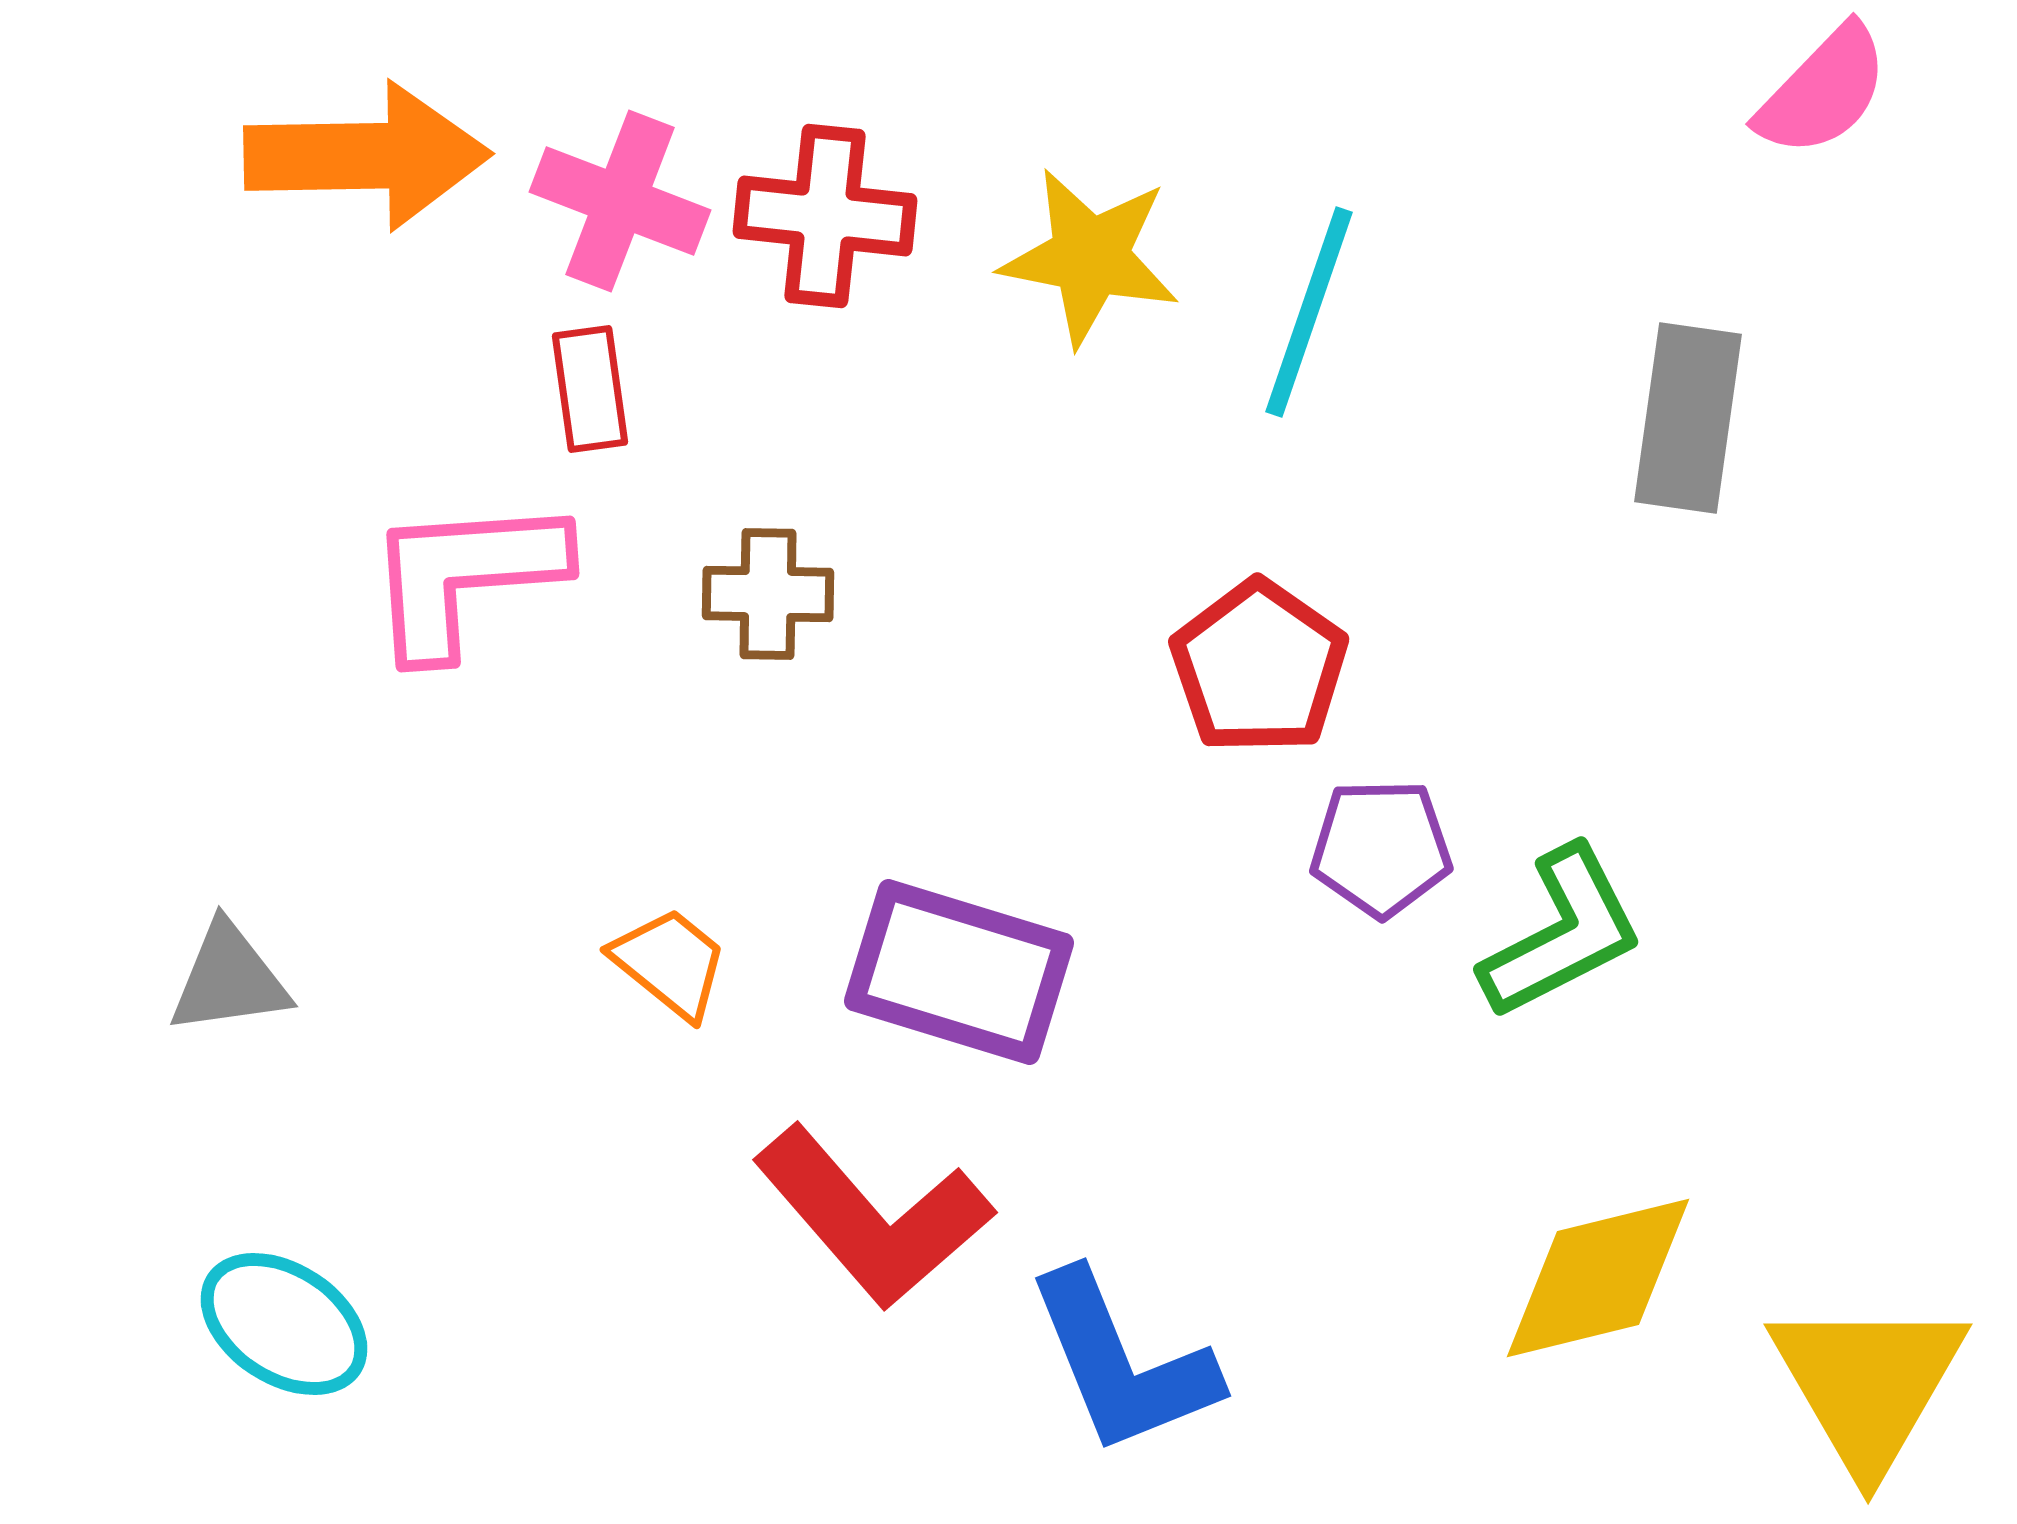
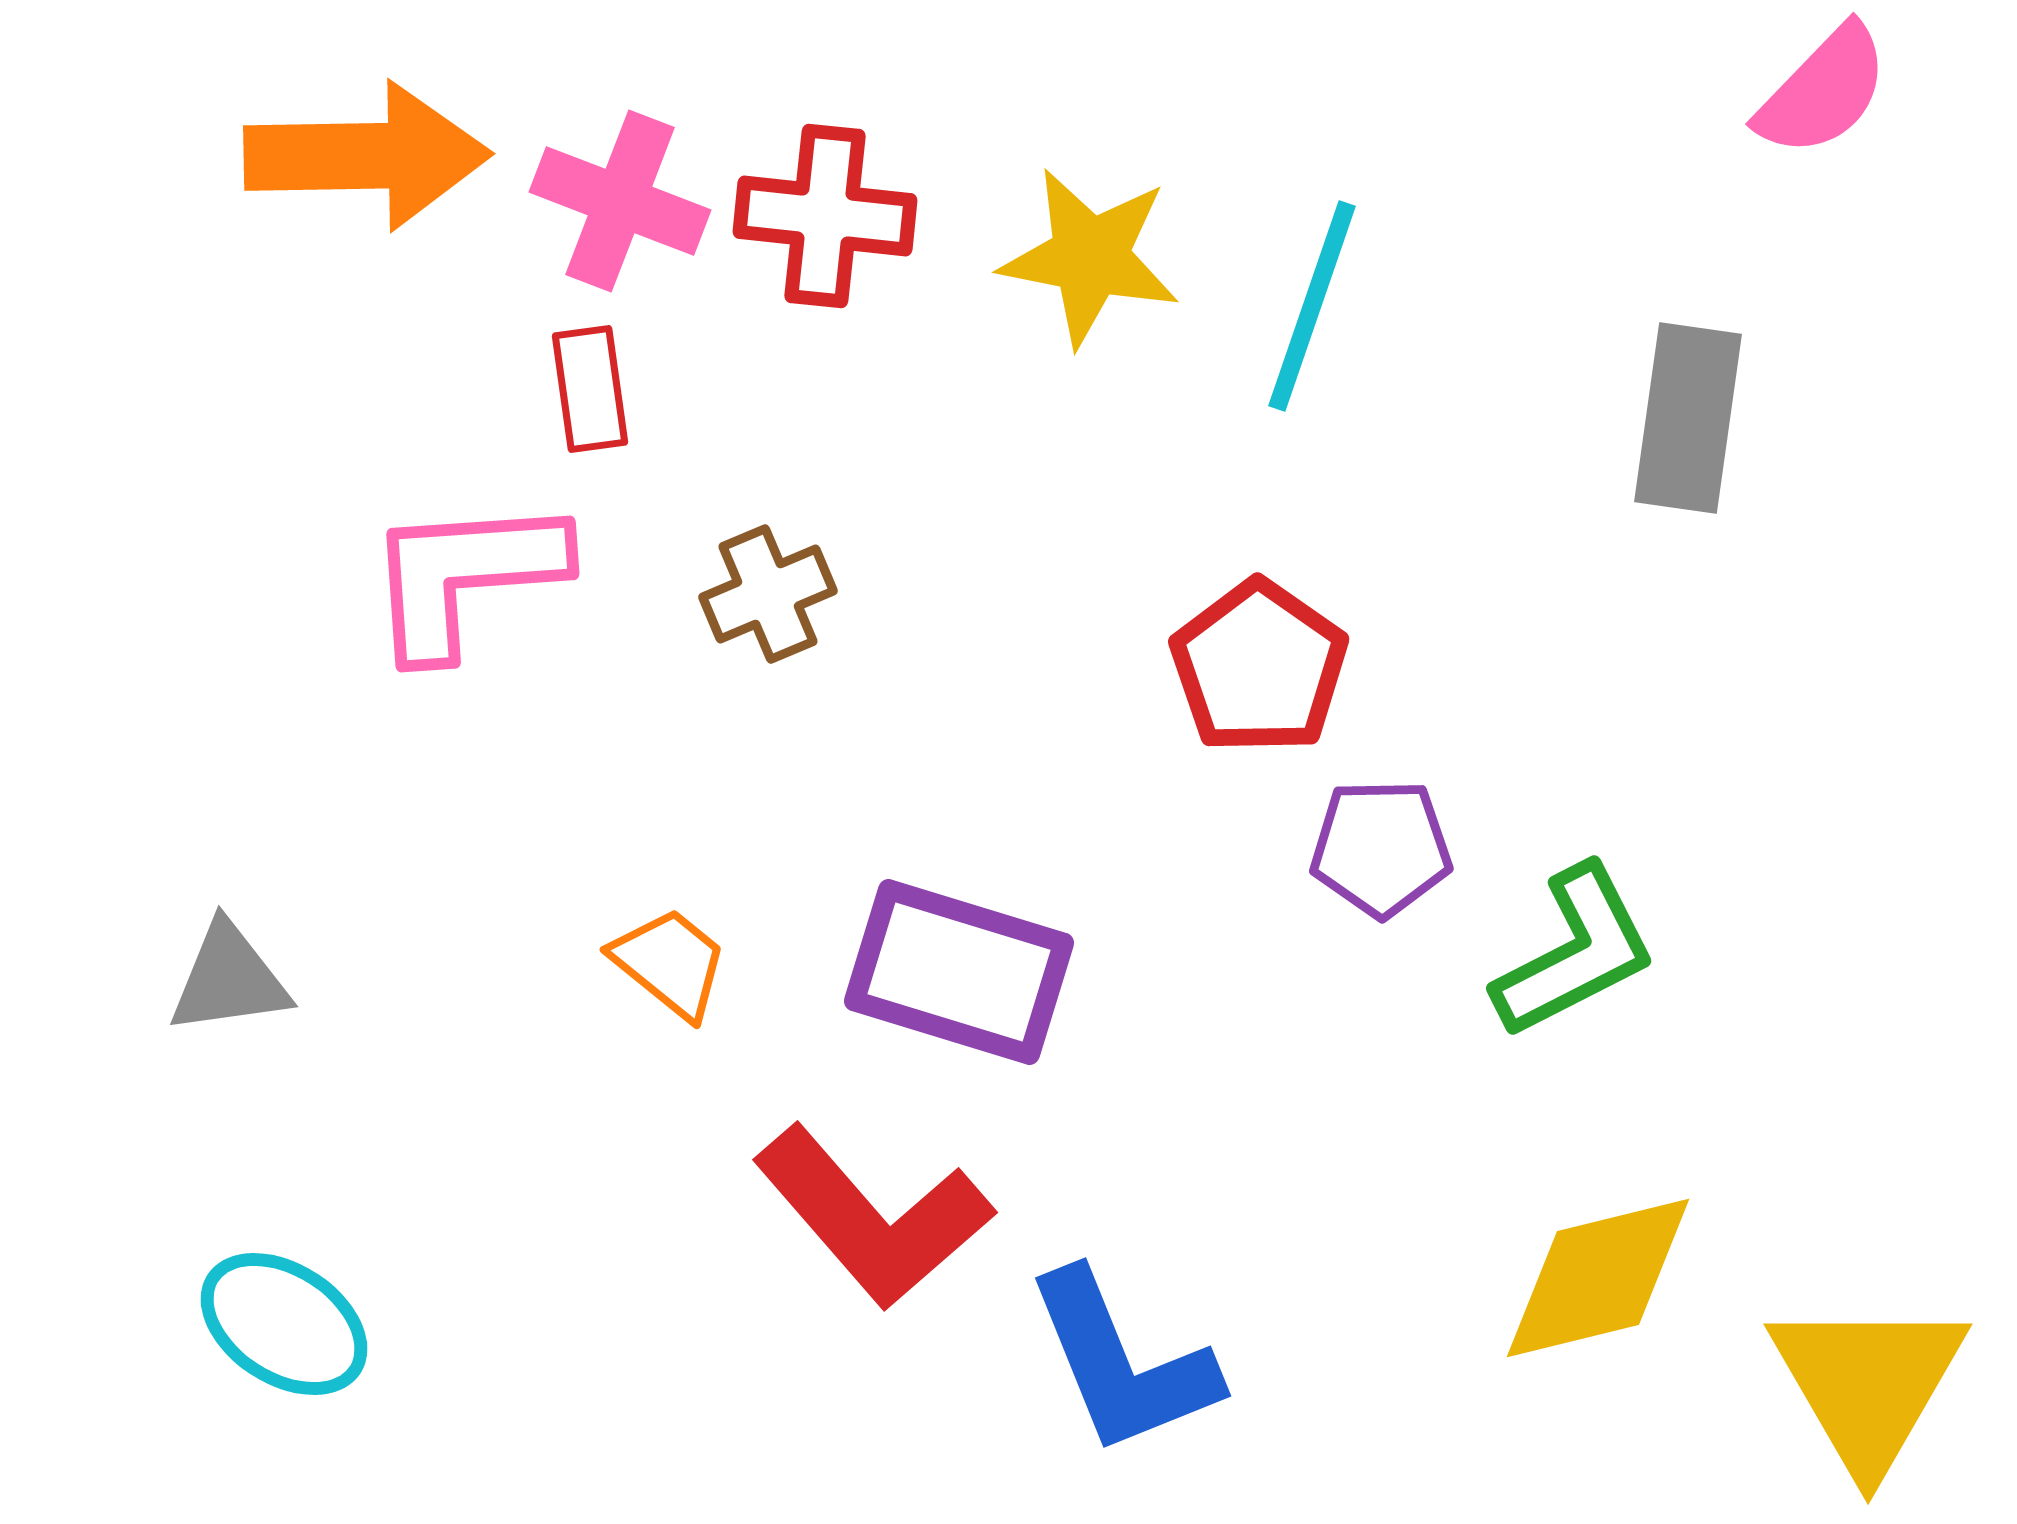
cyan line: moved 3 px right, 6 px up
brown cross: rotated 24 degrees counterclockwise
green L-shape: moved 13 px right, 19 px down
